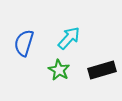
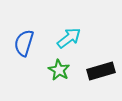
cyan arrow: rotated 10 degrees clockwise
black rectangle: moved 1 px left, 1 px down
